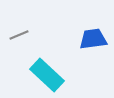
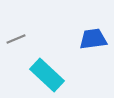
gray line: moved 3 px left, 4 px down
